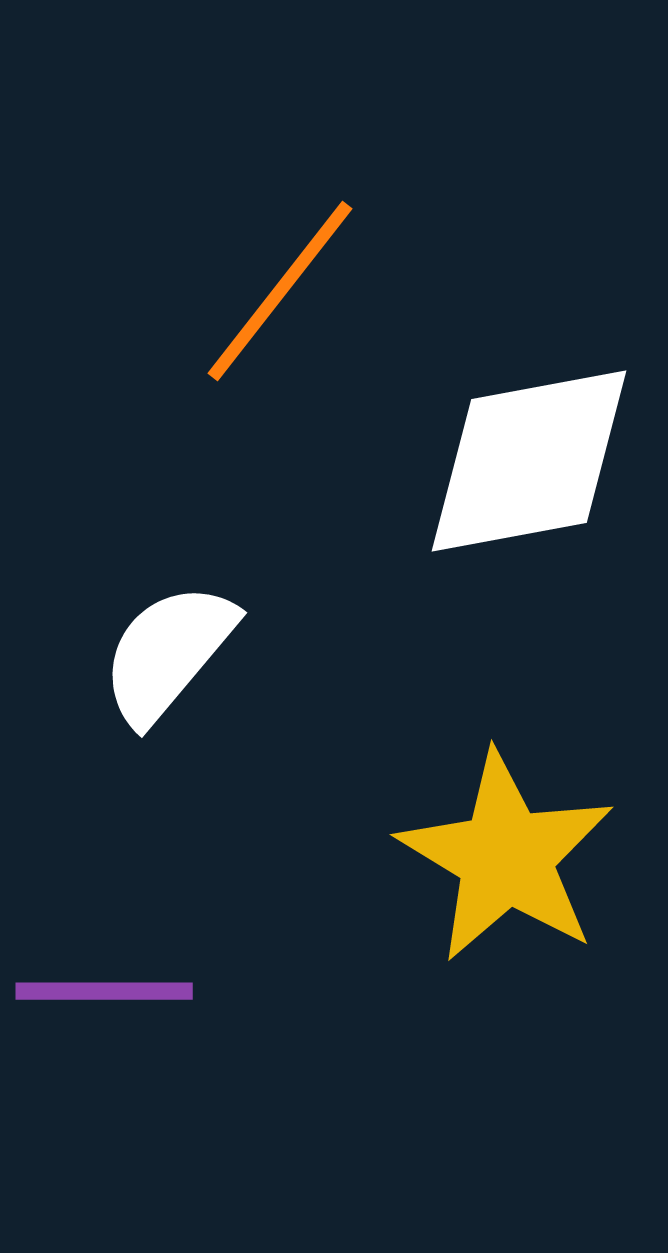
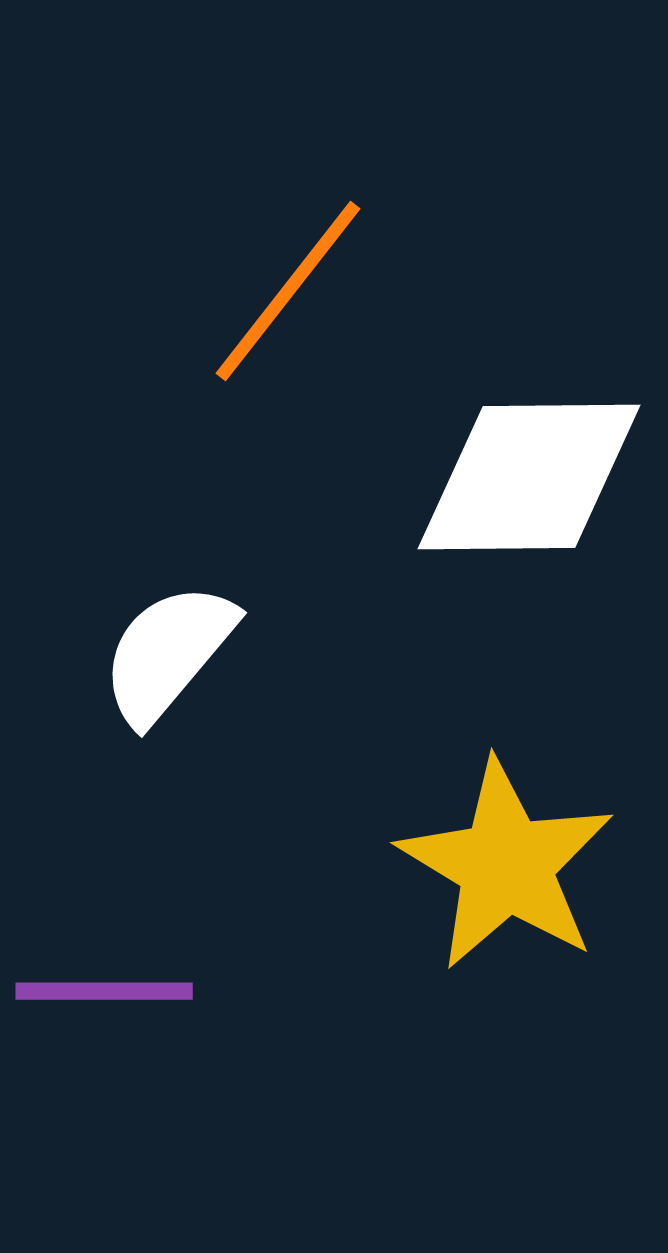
orange line: moved 8 px right
white diamond: moved 16 px down; rotated 10 degrees clockwise
yellow star: moved 8 px down
